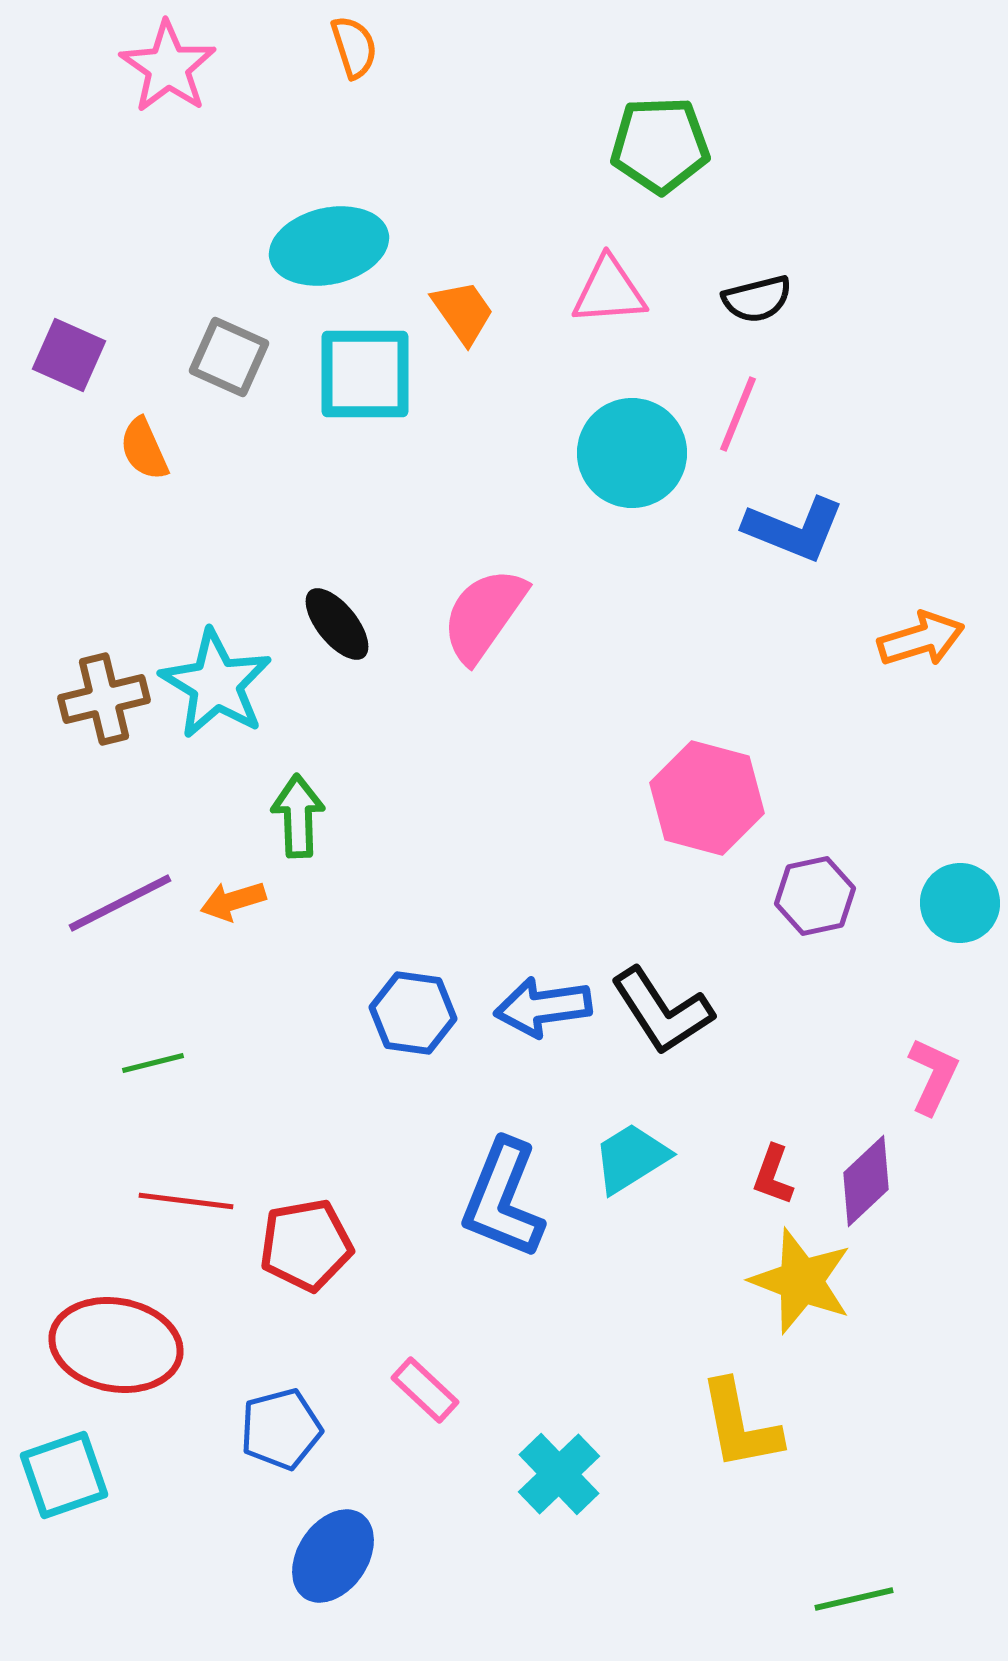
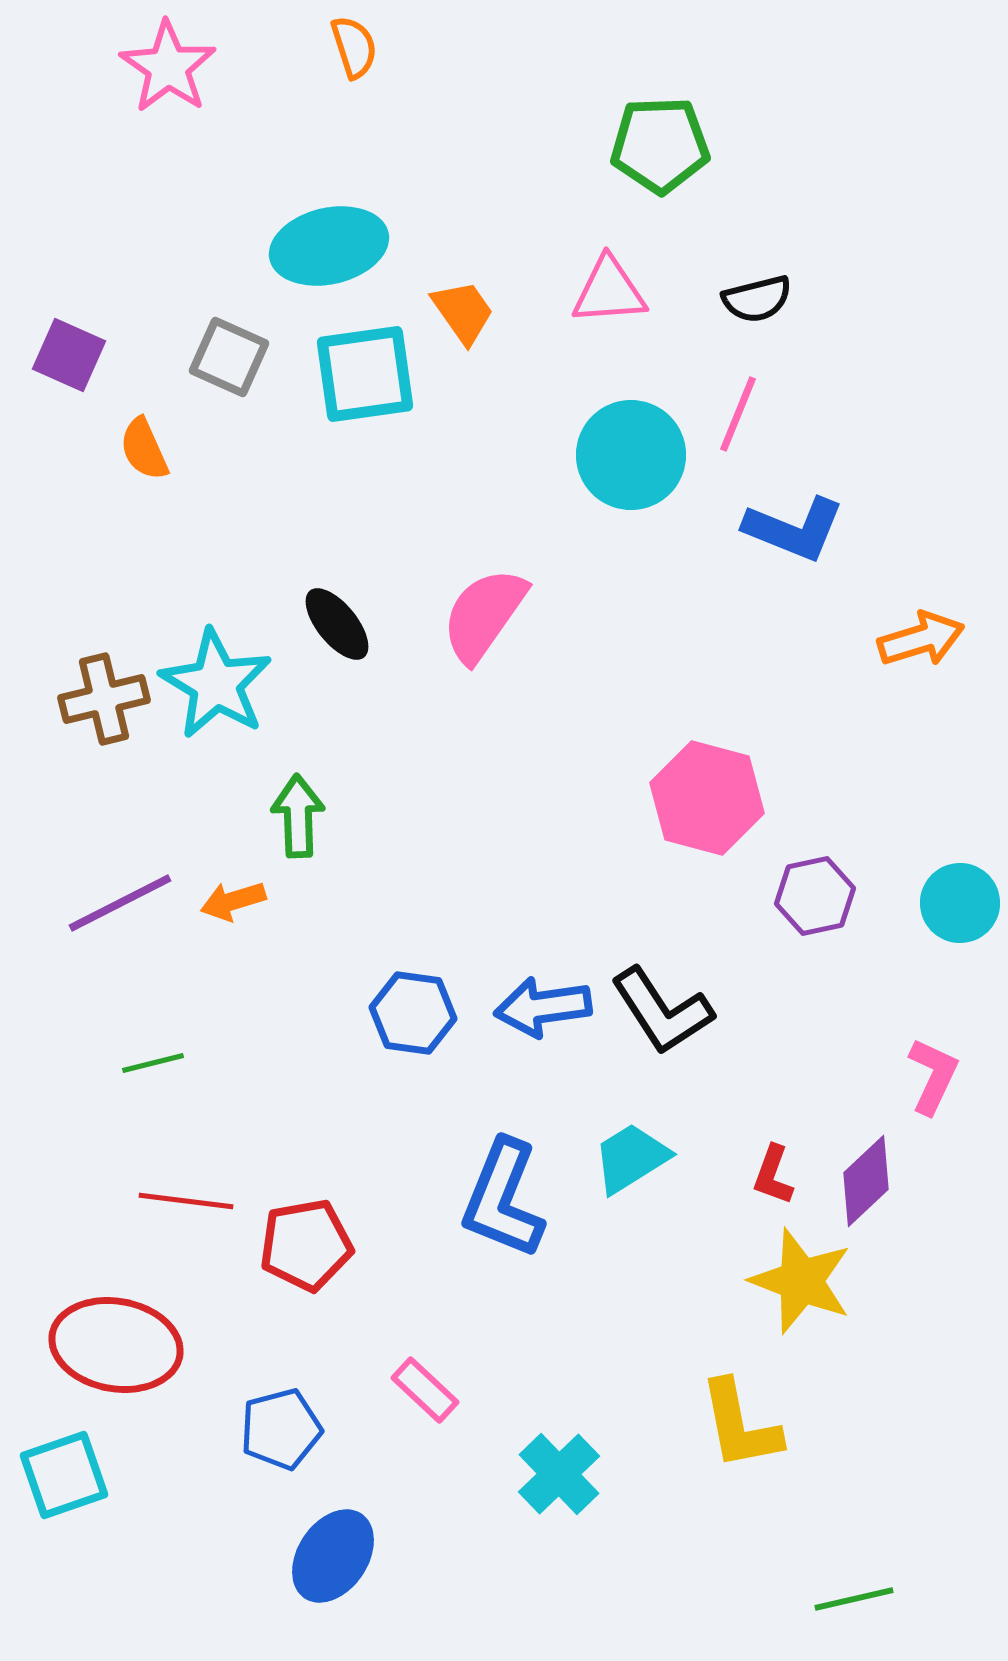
cyan square at (365, 374): rotated 8 degrees counterclockwise
cyan circle at (632, 453): moved 1 px left, 2 px down
